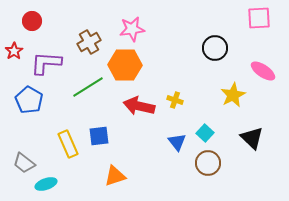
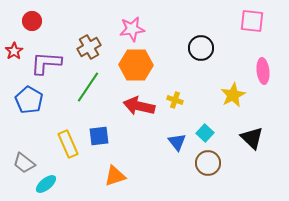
pink square: moved 7 px left, 3 px down; rotated 10 degrees clockwise
brown cross: moved 5 px down
black circle: moved 14 px left
orange hexagon: moved 11 px right
pink ellipse: rotated 50 degrees clockwise
green line: rotated 24 degrees counterclockwise
cyan ellipse: rotated 20 degrees counterclockwise
